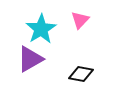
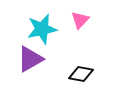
cyan star: moved 1 px right; rotated 20 degrees clockwise
